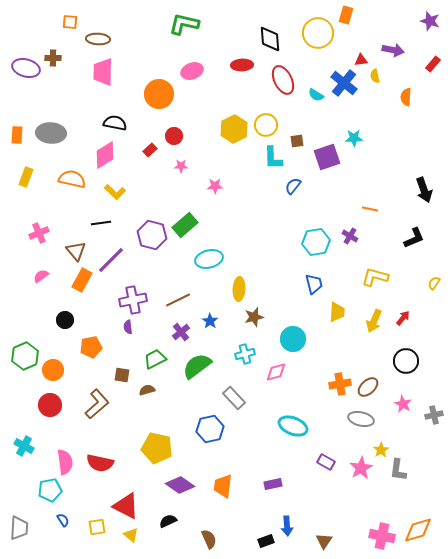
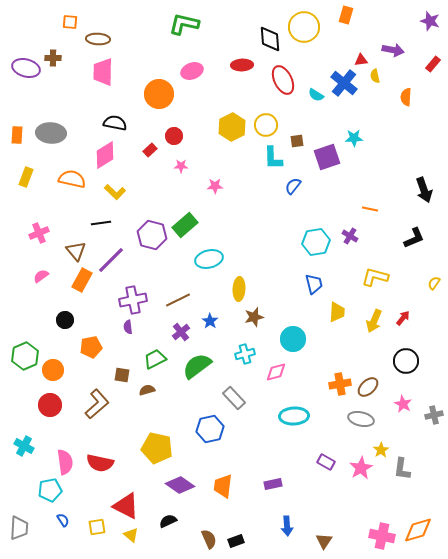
yellow circle at (318, 33): moved 14 px left, 6 px up
yellow hexagon at (234, 129): moved 2 px left, 2 px up
cyan ellipse at (293, 426): moved 1 px right, 10 px up; rotated 24 degrees counterclockwise
gray L-shape at (398, 470): moved 4 px right, 1 px up
black rectangle at (266, 541): moved 30 px left
